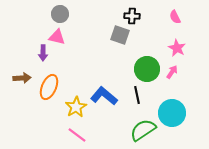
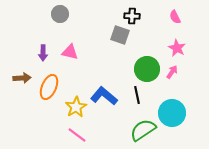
pink triangle: moved 13 px right, 15 px down
